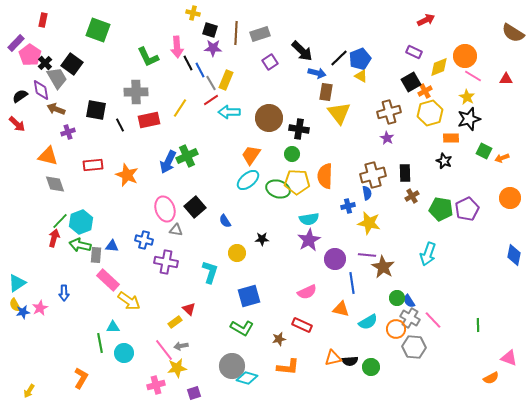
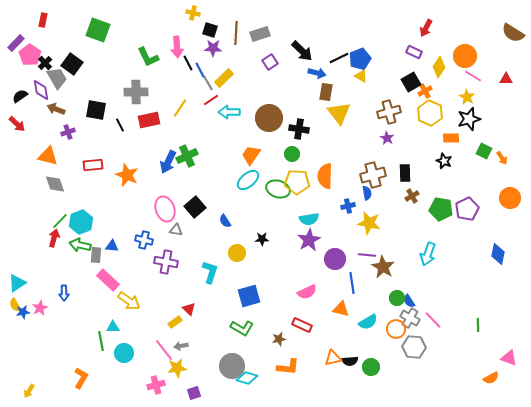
red arrow at (426, 20): moved 8 px down; rotated 144 degrees clockwise
black line at (339, 58): rotated 18 degrees clockwise
yellow diamond at (439, 67): rotated 35 degrees counterclockwise
yellow rectangle at (226, 80): moved 2 px left, 2 px up; rotated 24 degrees clockwise
gray line at (211, 83): moved 3 px left
yellow hexagon at (430, 113): rotated 20 degrees counterclockwise
orange arrow at (502, 158): rotated 104 degrees counterclockwise
blue diamond at (514, 255): moved 16 px left, 1 px up
green line at (100, 343): moved 1 px right, 2 px up
